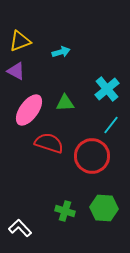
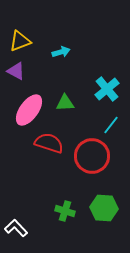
white L-shape: moved 4 px left
